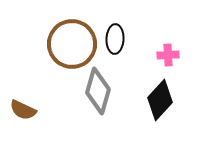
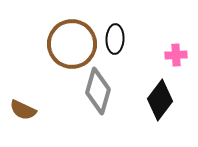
pink cross: moved 8 px right
black diamond: rotated 6 degrees counterclockwise
